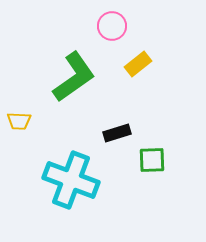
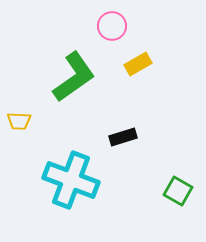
yellow rectangle: rotated 8 degrees clockwise
black rectangle: moved 6 px right, 4 px down
green square: moved 26 px right, 31 px down; rotated 32 degrees clockwise
